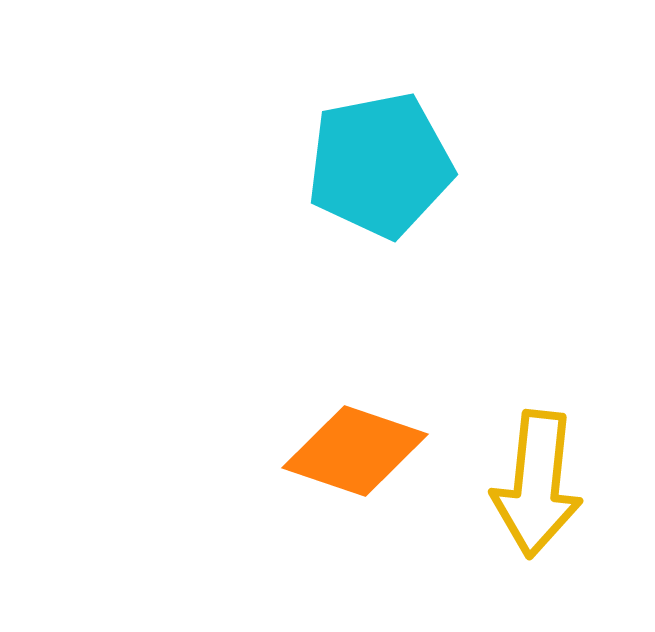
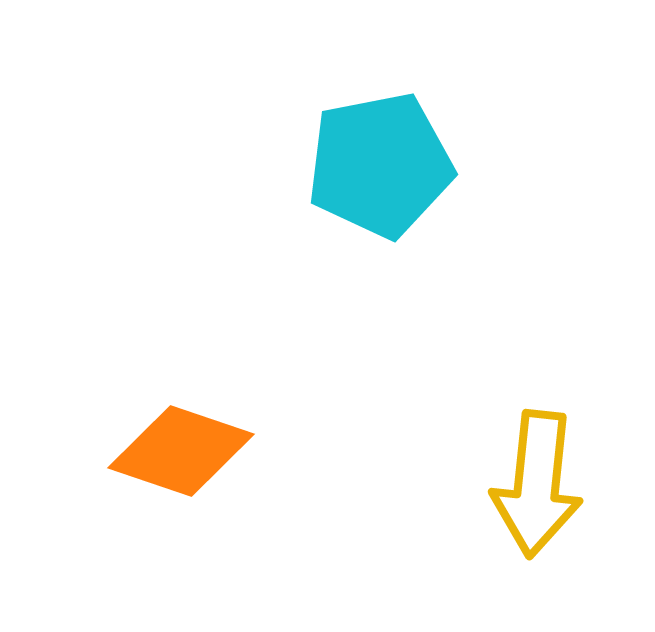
orange diamond: moved 174 px left
